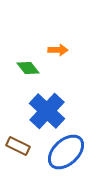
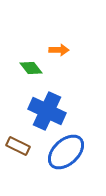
orange arrow: moved 1 px right
green diamond: moved 3 px right
blue cross: rotated 18 degrees counterclockwise
